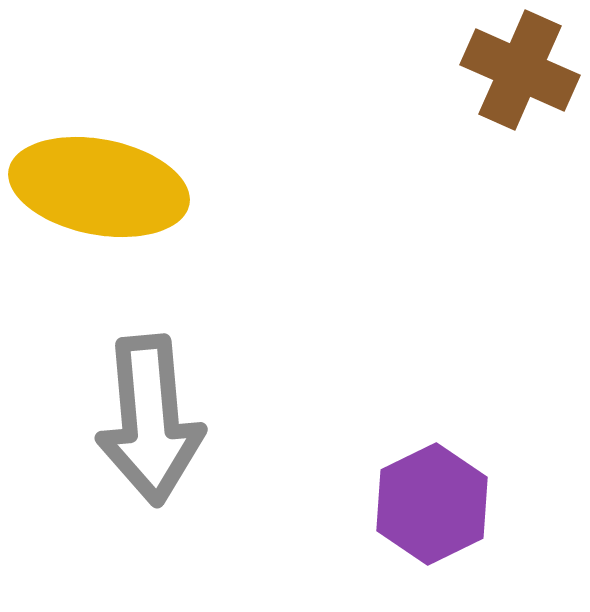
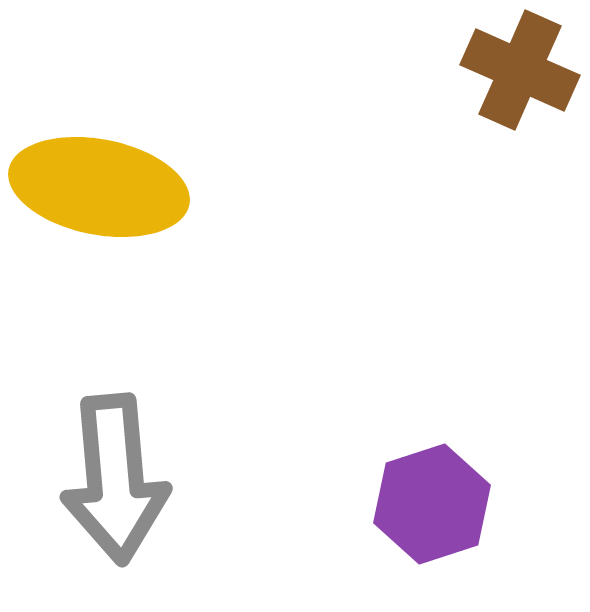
gray arrow: moved 35 px left, 59 px down
purple hexagon: rotated 8 degrees clockwise
